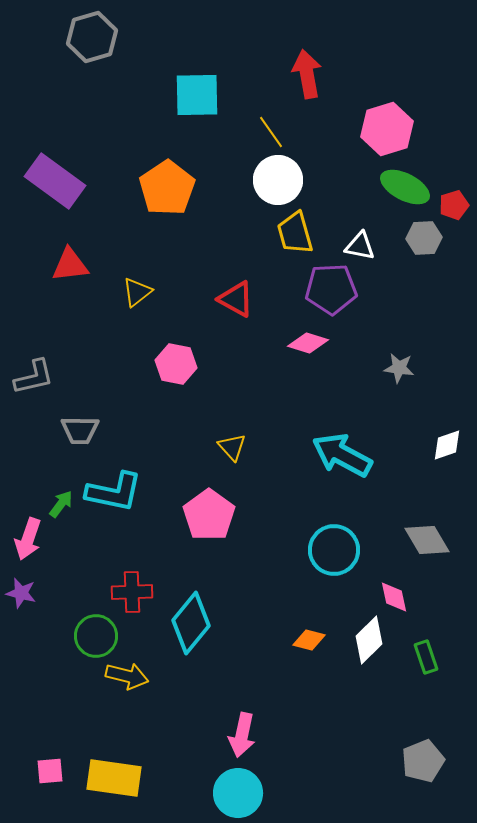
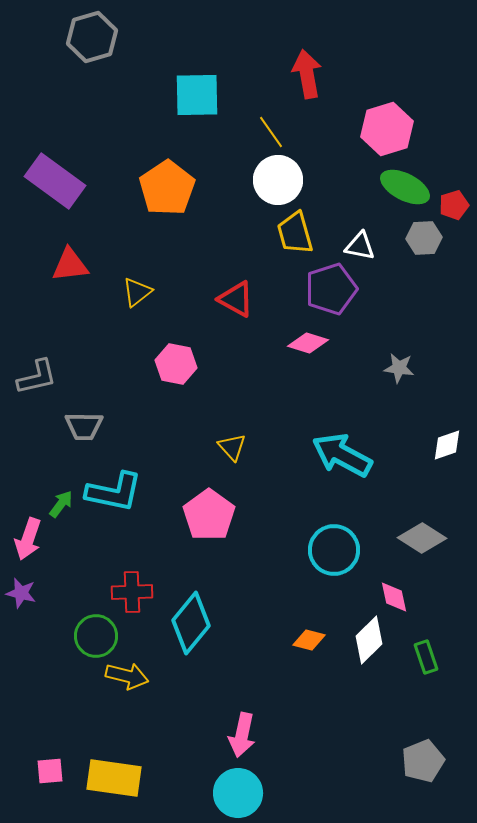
purple pentagon at (331, 289): rotated 15 degrees counterclockwise
gray L-shape at (34, 377): moved 3 px right
gray trapezoid at (80, 430): moved 4 px right, 4 px up
gray diamond at (427, 540): moved 5 px left, 2 px up; rotated 27 degrees counterclockwise
